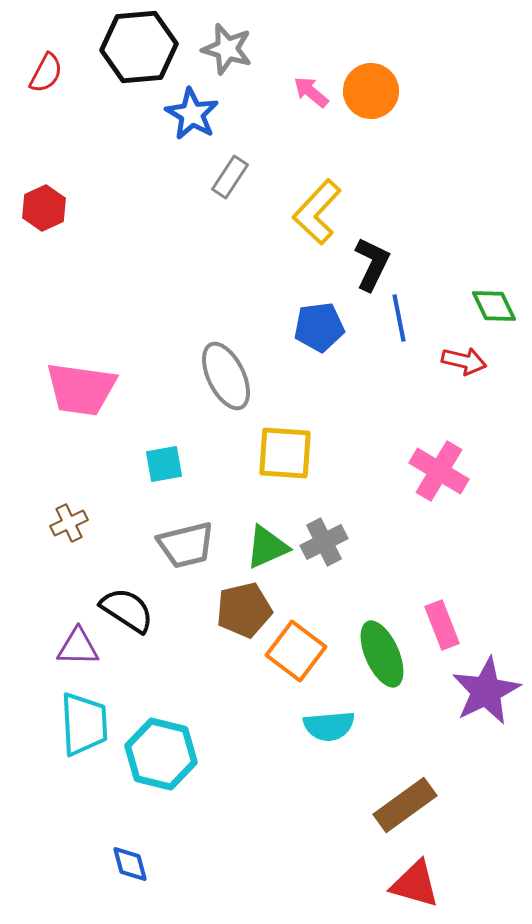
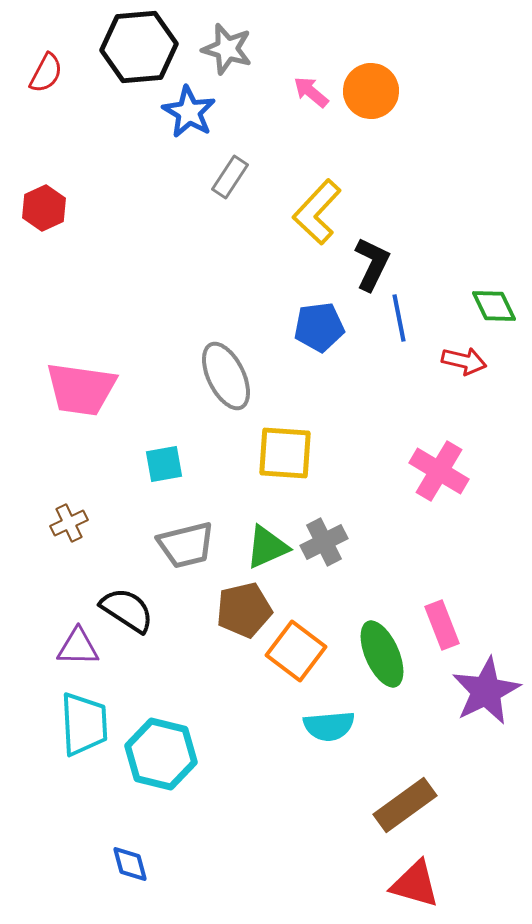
blue star: moved 3 px left, 2 px up
